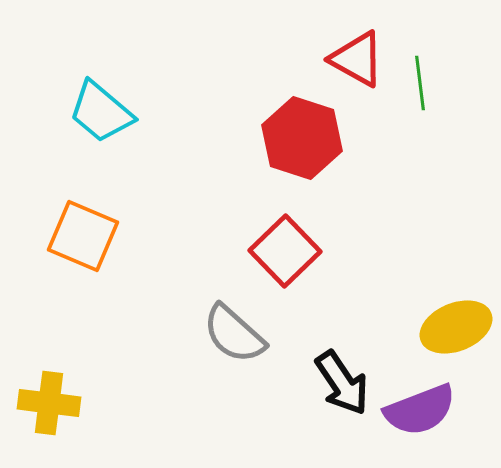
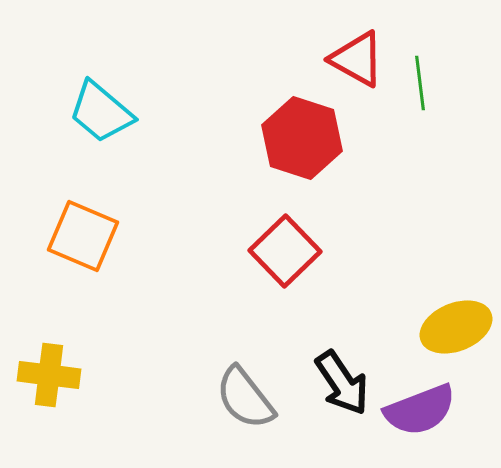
gray semicircle: moved 11 px right, 64 px down; rotated 10 degrees clockwise
yellow cross: moved 28 px up
